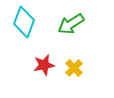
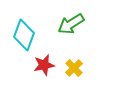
cyan diamond: moved 13 px down
